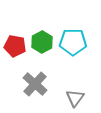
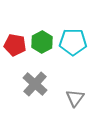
red pentagon: moved 1 px up
